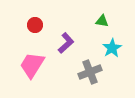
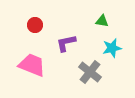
purple L-shape: rotated 150 degrees counterclockwise
cyan star: rotated 18 degrees clockwise
pink trapezoid: rotated 80 degrees clockwise
gray cross: rotated 30 degrees counterclockwise
